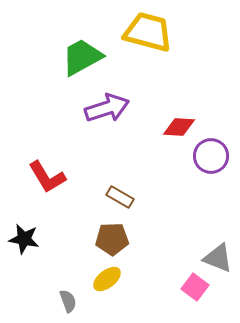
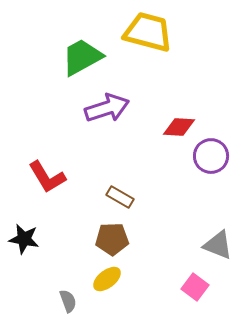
gray triangle: moved 13 px up
